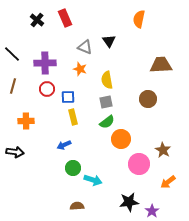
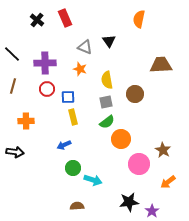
brown circle: moved 13 px left, 5 px up
